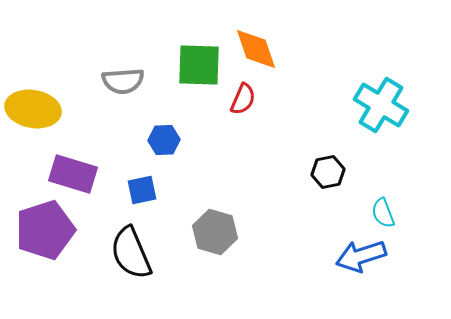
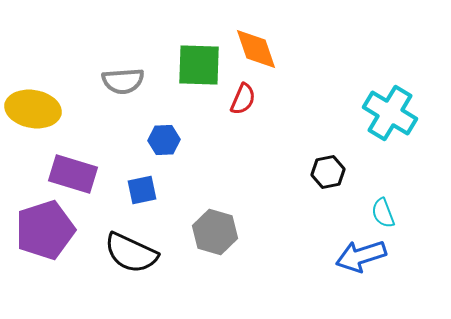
cyan cross: moved 9 px right, 8 px down
black semicircle: rotated 42 degrees counterclockwise
